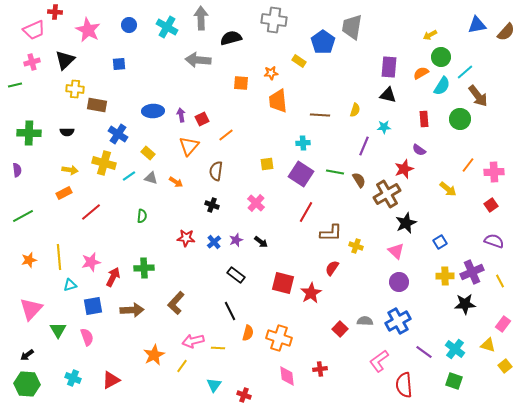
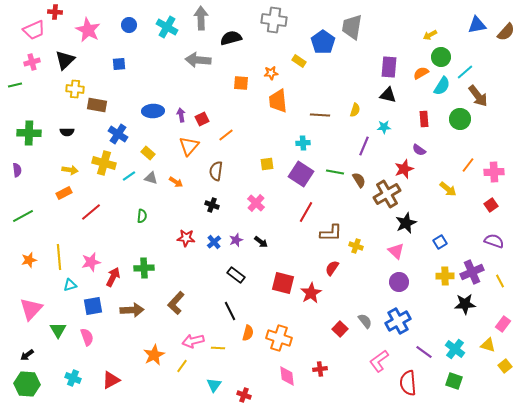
gray semicircle at (365, 321): rotated 49 degrees clockwise
red semicircle at (404, 385): moved 4 px right, 2 px up
